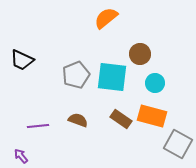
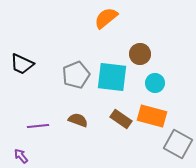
black trapezoid: moved 4 px down
